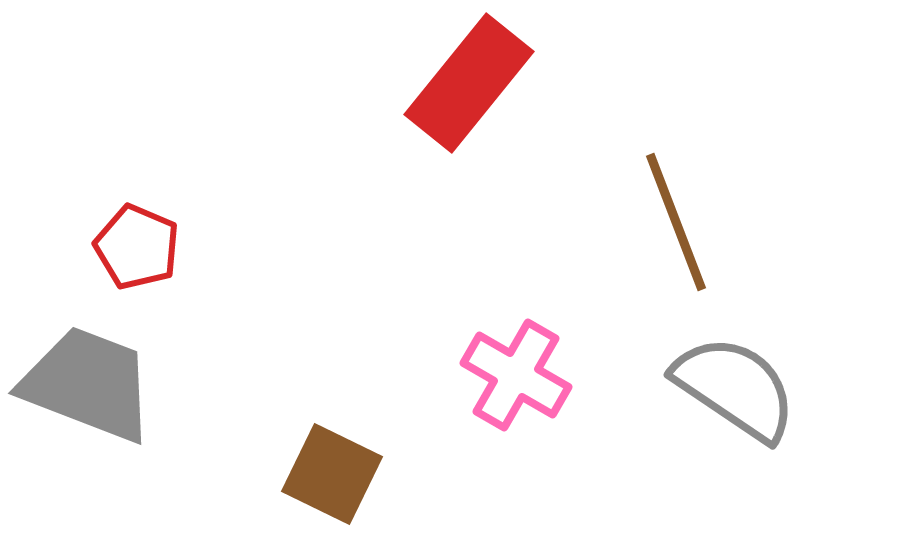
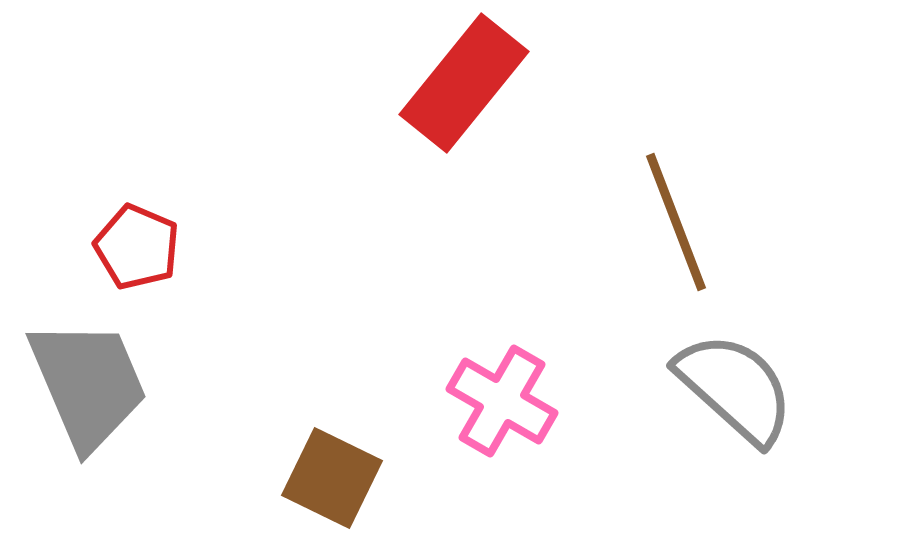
red rectangle: moved 5 px left
pink cross: moved 14 px left, 26 px down
gray trapezoid: rotated 46 degrees clockwise
gray semicircle: rotated 8 degrees clockwise
brown square: moved 4 px down
